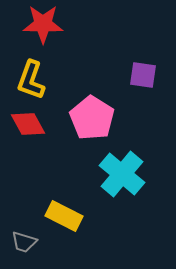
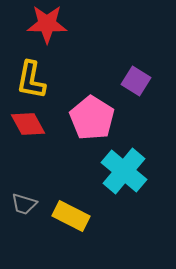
red star: moved 4 px right
purple square: moved 7 px left, 6 px down; rotated 24 degrees clockwise
yellow L-shape: rotated 9 degrees counterclockwise
cyan cross: moved 2 px right, 3 px up
yellow rectangle: moved 7 px right
gray trapezoid: moved 38 px up
